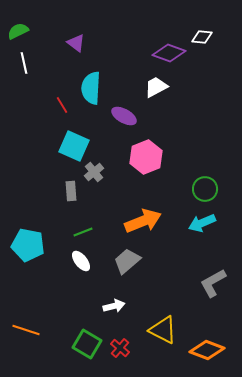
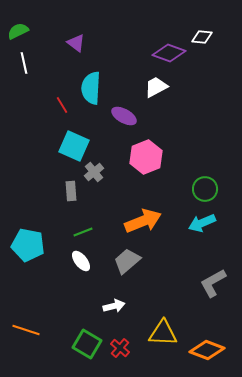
yellow triangle: moved 3 px down; rotated 24 degrees counterclockwise
